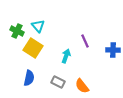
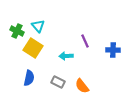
cyan arrow: rotated 112 degrees counterclockwise
